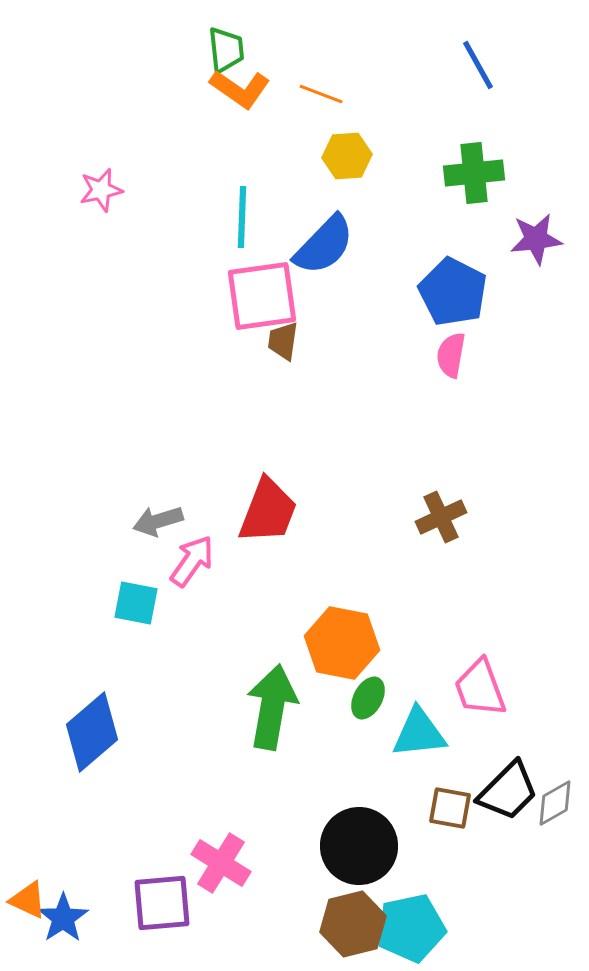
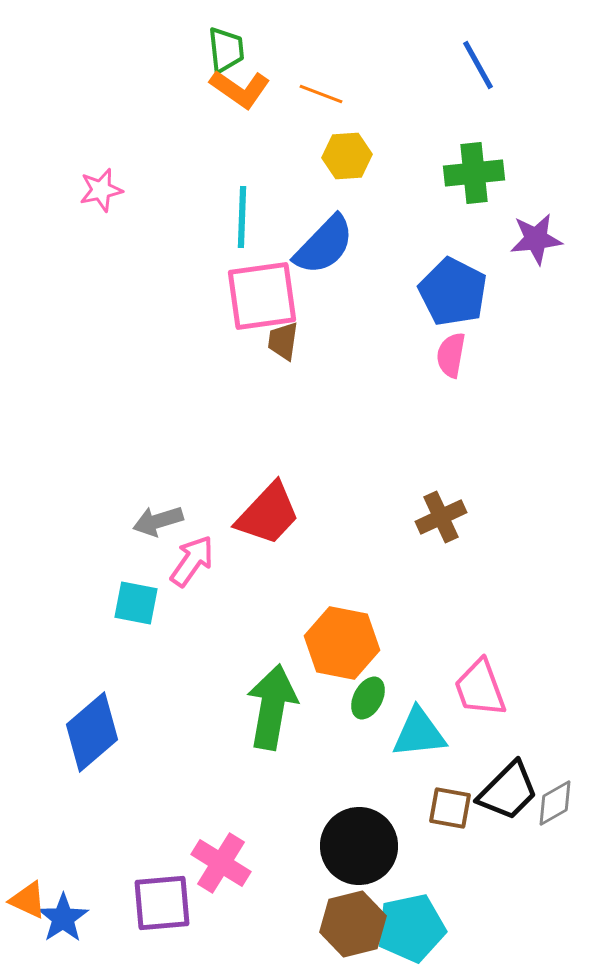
red trapezoid: moved 3 px down; rotated 22 degrees clockwise
